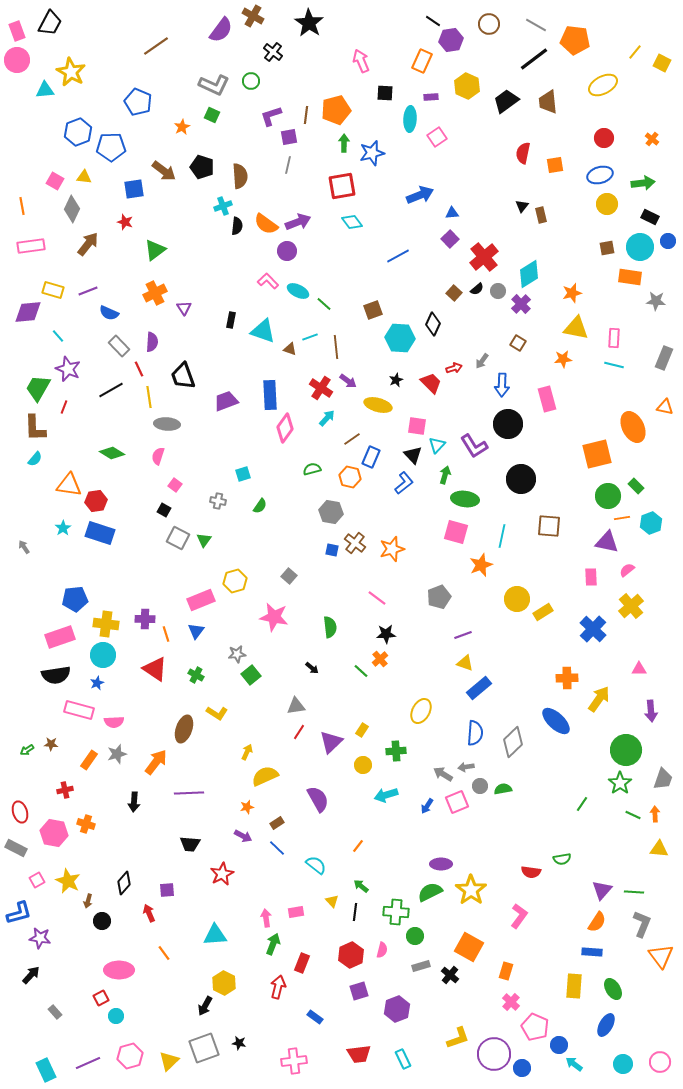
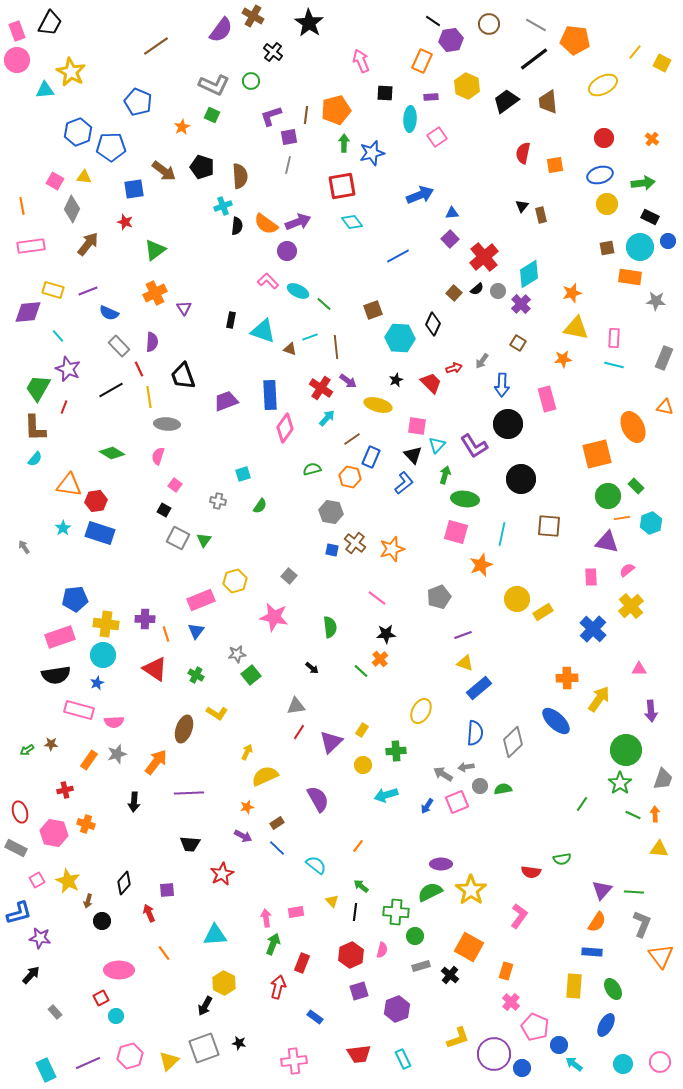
cyan line at (502, 536): moved 2 px up
